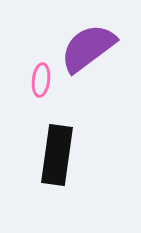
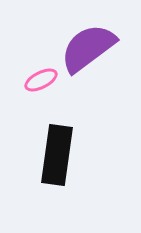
pink ellipse: rotated 56 degrees clockwise
